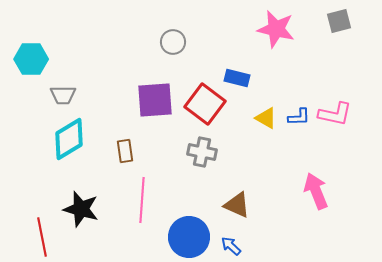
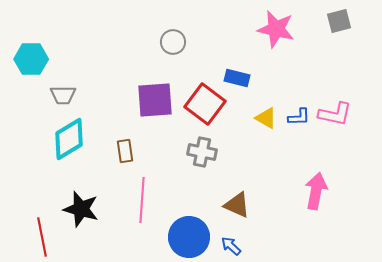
pink arrow: rotated 33 degrees clockwise
